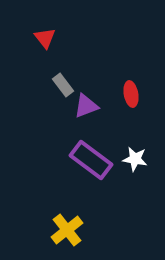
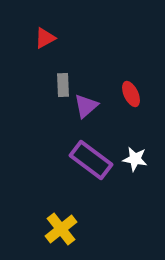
red triangle: rotated 40 degrees clockwise
gray rectangle: rotated 35 degrees clockwise
red ellipse: rotated 15 degrees counterclockwise
purple triangle: rotated 20 degrees counterclockwise
yellow cross: moved 6 px left, 1 px up
